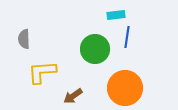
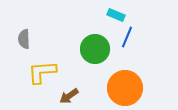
cyan rectangle: rotated 30 degrees clockwise
blue line: rotated 15 degrees clockwise
brown arrow: moved 4 px left
